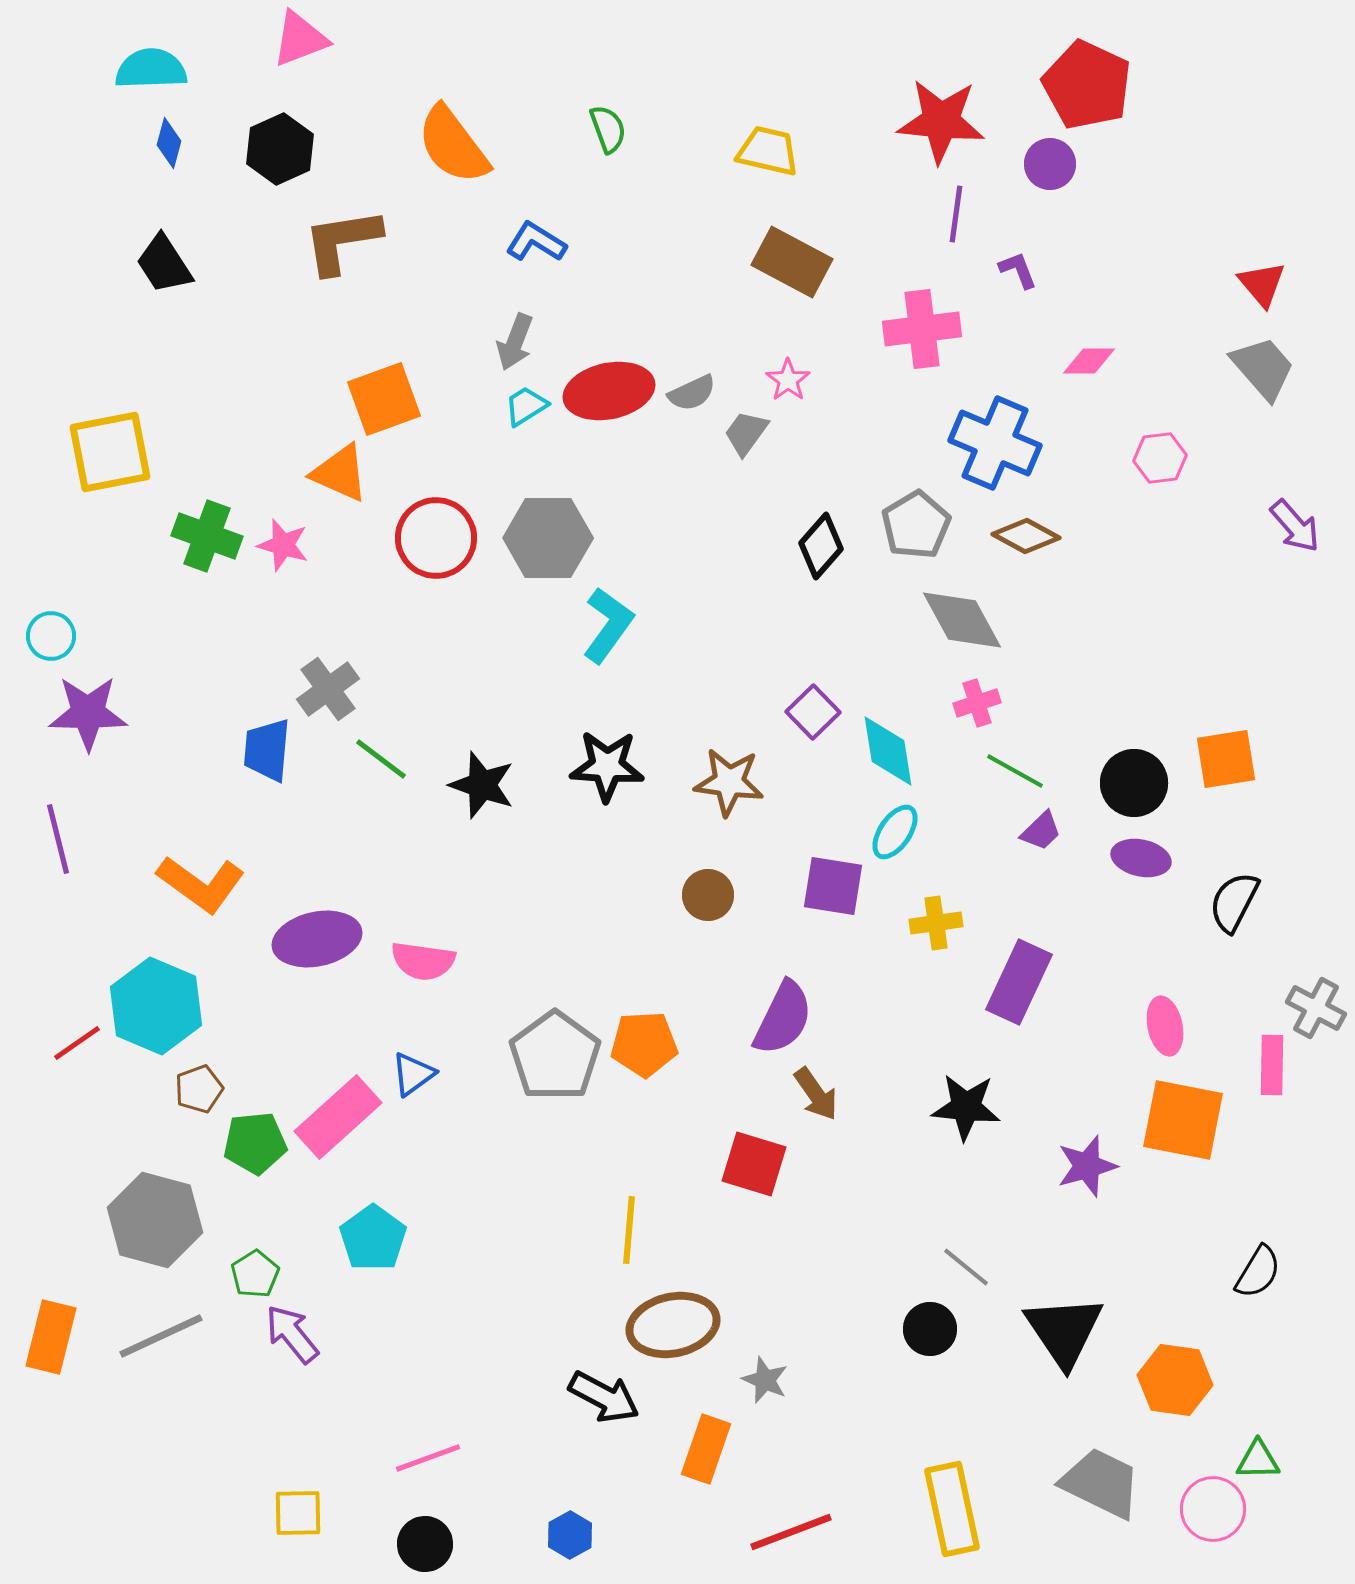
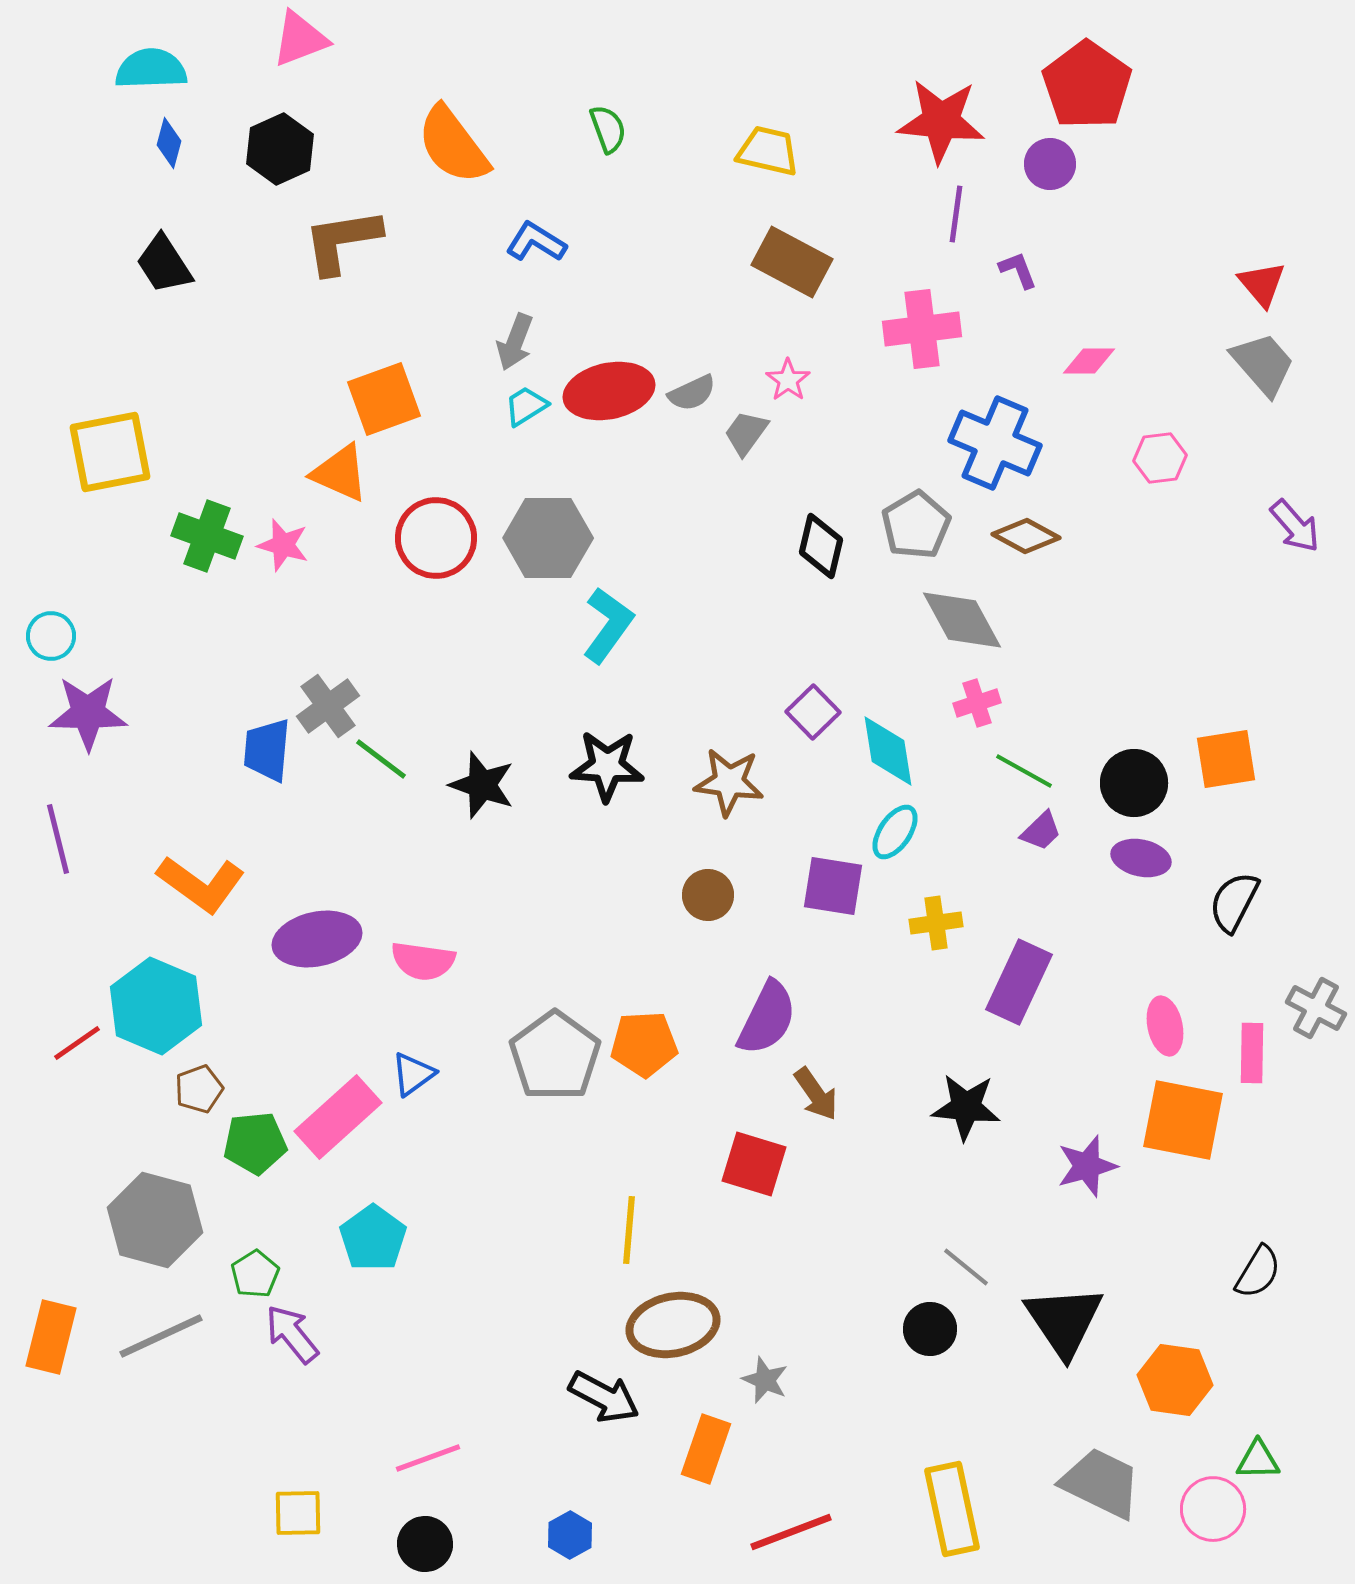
red pentagon at (1087, 85): rotated 10 degrees clockwise
gray trapezoid at (1263, 368): moved 4 px up
black diamond at (821, 546): rotated 28 degrees counterclockwise
gray cross at (328, 689): moved 17 px down
green line at (1015, 771): moved 9 px right
purple semicircle at (783, 1018): moved 16 px left
pink rectangle at (1272, 1065): moved 20 px left, 12 px up
black triangle at (1064, 1331): moved 10 px up
